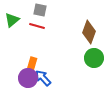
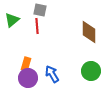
red line: rotated 70 degrees clockwise
brown diamond: rotated 20 degrees counterclockwise
green circle: moved 3 px left, 13 px down
orange rectangle: moved 6 px left
blue arrow: moved 9 px right, 4 px up; rotated 12 degrees clockwise
